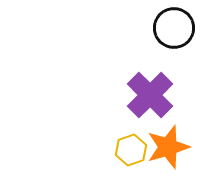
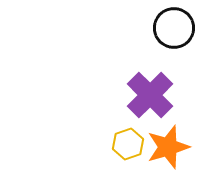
yellow hexagon: moved 3 px left, 6 px up
